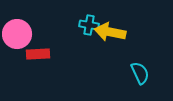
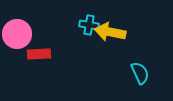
red rectangle: moved 1 px right
